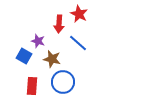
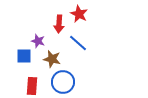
blue square: rotated 28 degrees counterclockwise
